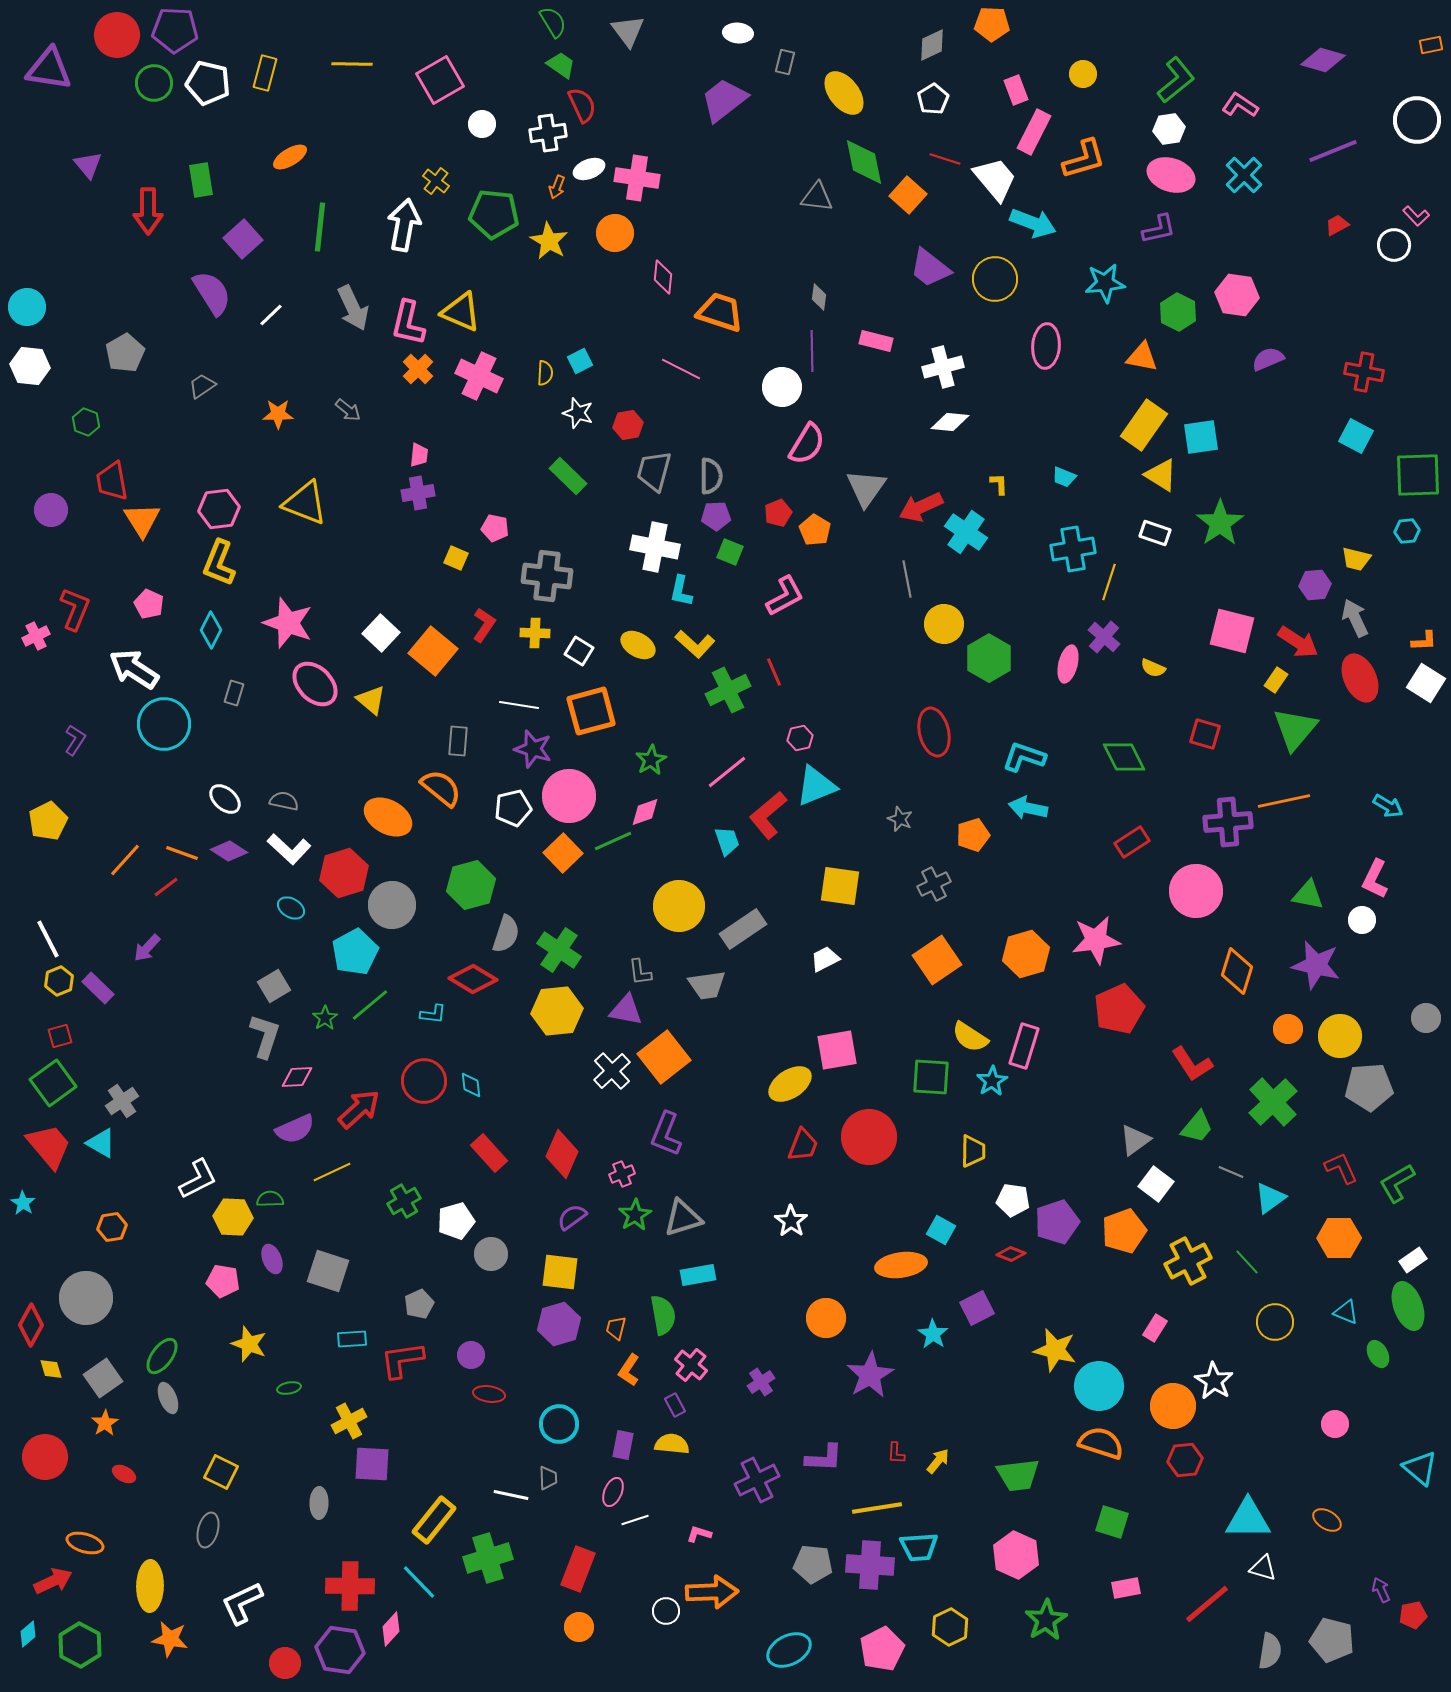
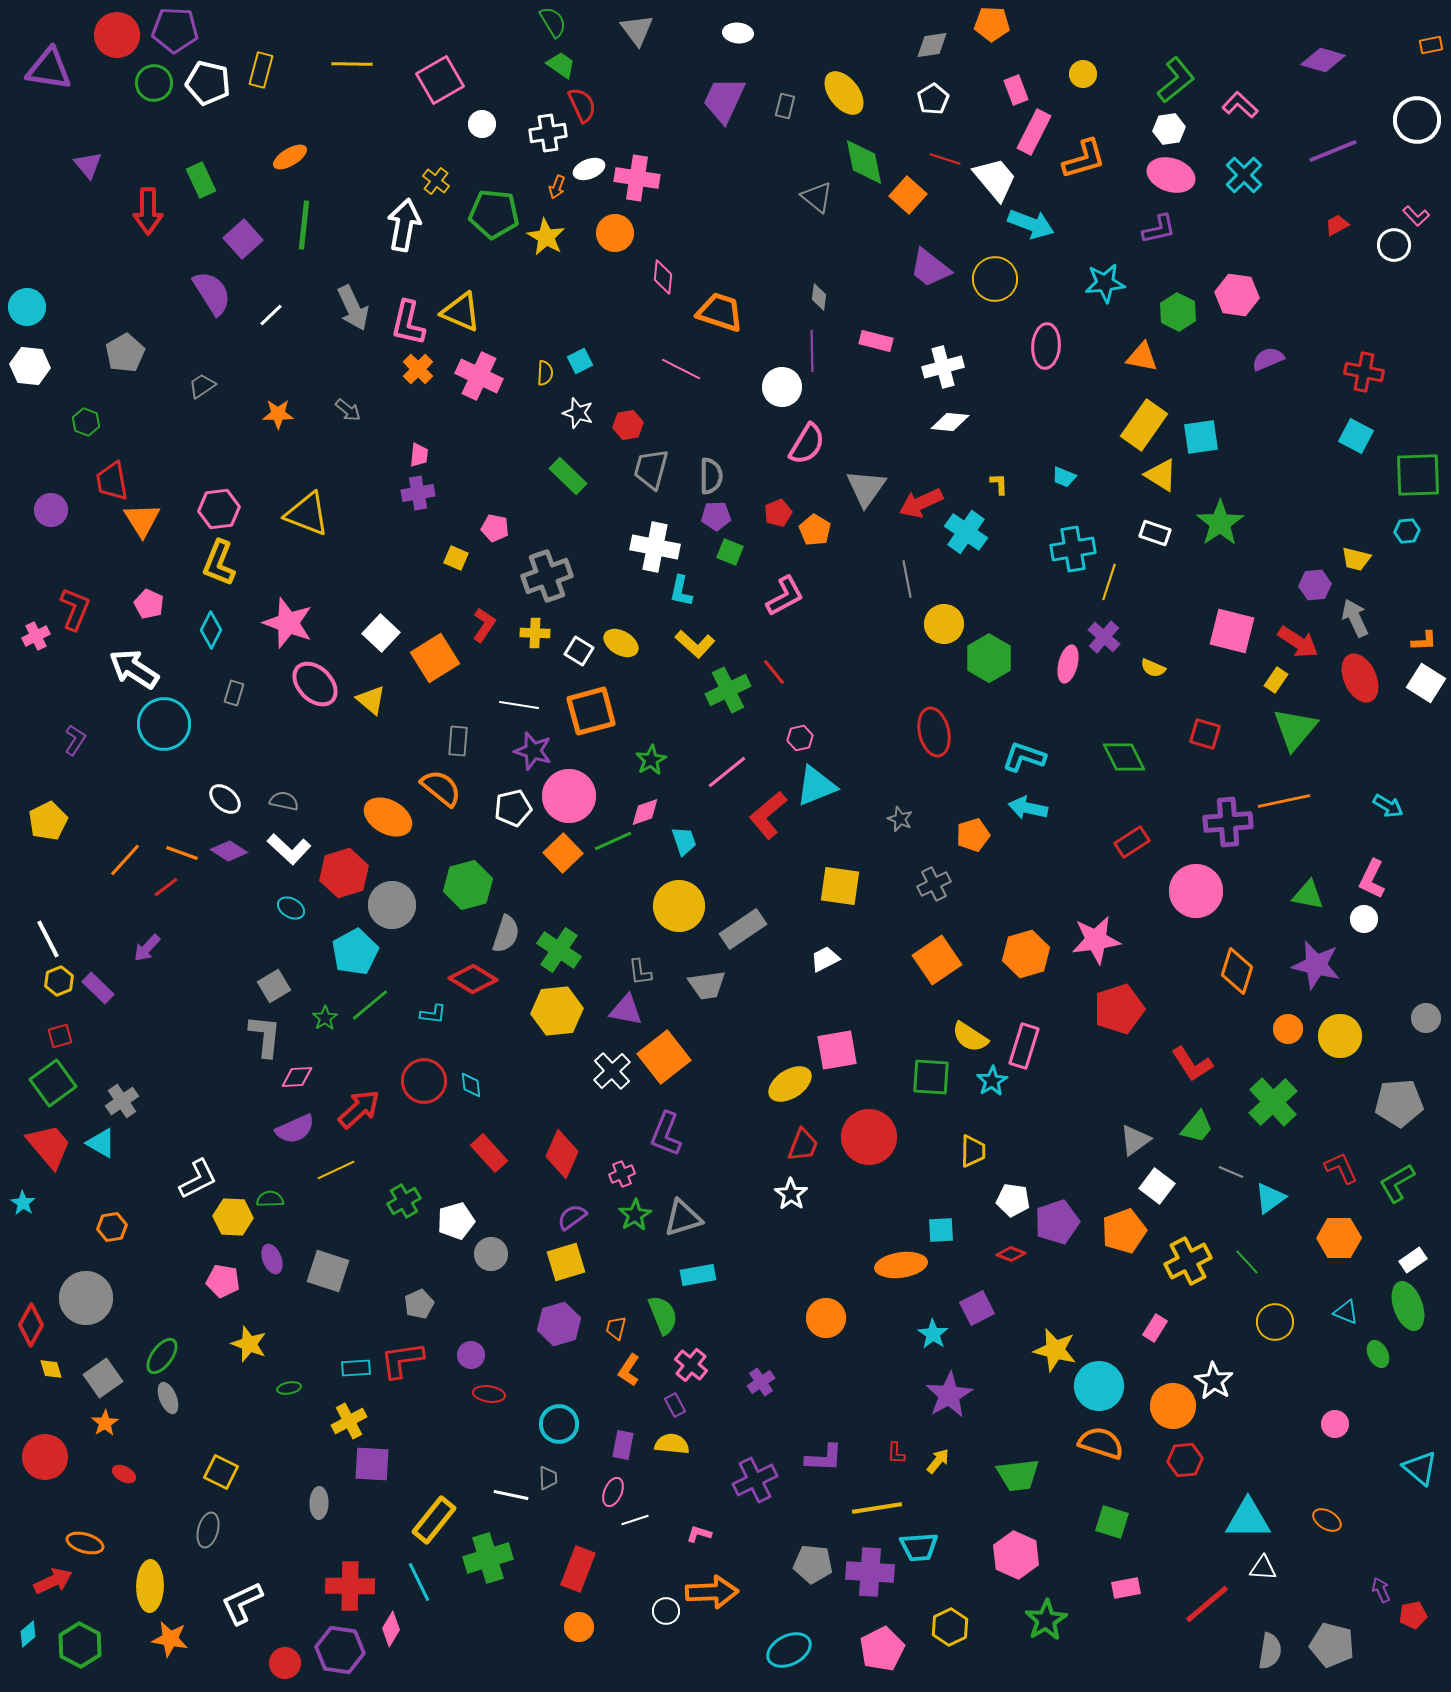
gray triangle at (628, 31): moved 9 px right, 1 px up
gray diamond at (932, 45): rotated 16 degrees clockwise
gray rectangle at (785, 62): moved 44 px down
yellow rectangle at (265, 73): moved 4 px left, 3 px up
purple trapezoid at (724, 100): rotated 27 degrees counterclockwise
pink L-shape at (1240, 105): rotated 9 degrees clockwise
green rectangle at (201, 180): rotated 16 degrees counterclockwise
gray triangle at (817, 197): rotated 32 degrees clockwise
cyan arrow at (1033, 223): moved 2 px left, 1 px down
green line at (320, 227): moved 16 px left, 2 px up
yellow star at (549, 241): moved 3 px left, 4 px up
gray trapezoid at (654, 471): moved 3 px left, 2 px up
yellow triangle at (305, 503): moved 2 px right, 11 px down
red arrow at (921, 507): moved 4 px up
gray cross at (547, 576): rotated 27 degrees counterclockwise
yellow ellipse at (638, 645): moved 17 px left, 2 px up
orange square at (433, 651): moved 2 px right, 7 px down; rotated 18 degrees clockwise
red line at (774, 672): rotated 16 degrees counterclockwise
purple star at (533, 749): moved 2 px down
cyan trapezoid at (727, 841): moved 43 px left
pink L-shape at (1375, 879): moved 3 px left
green hexagon at (471, 885): moved 3 px left
white circle at (1362, 920): moved 2 px right, 1 px up
red pentagon at (1119, 1009): rotated 6 degrees clockwise
gray L-shape at (265, 1036): rotated 12 degrees counterclockwise
gray pentagon at (1369, 1087): moved 30 px right, 16 px down
yellow line at (332, 1172): moved 4 px right, 2 px up
white square at (1156, 1184): moved 1 px right, 2 px down
white star at (791, 1221): moved 27 px up
cyan square at (941, 1230): rotated 32 degrees counterclockwise
yellow square at (560, 1272): moved 6 px right, 10 px up; rotated 24 degrees counterclockwise
green semicircle at (663, 1315): rotated 12 degrees counterclockwise
cyan rectangle at (352, 1339): moved 4 px right, 29 px down
purple star at (870, 1375): moved 79 px right, 20 px down
purple cross at (757, 1480): moved 2 px left
purple cross at (870, 1565): moved 7 px down
white triangle at (1263, 1568): rotated 12 degrees counterclockwise
cyan line at (419, 1582): rotated 18 degrees clockwise
pink diamond at (391, 1629): rotated 12 degrees counterclockwise
gray pentagon at (1332, 1640): moved 5 px down
